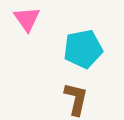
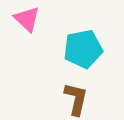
pink triangle: rotated 12 degrees counterclockwise
